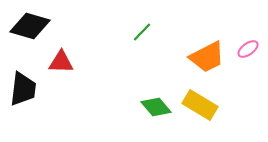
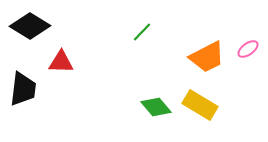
black diamond: rotated 15 degrees clockwise
